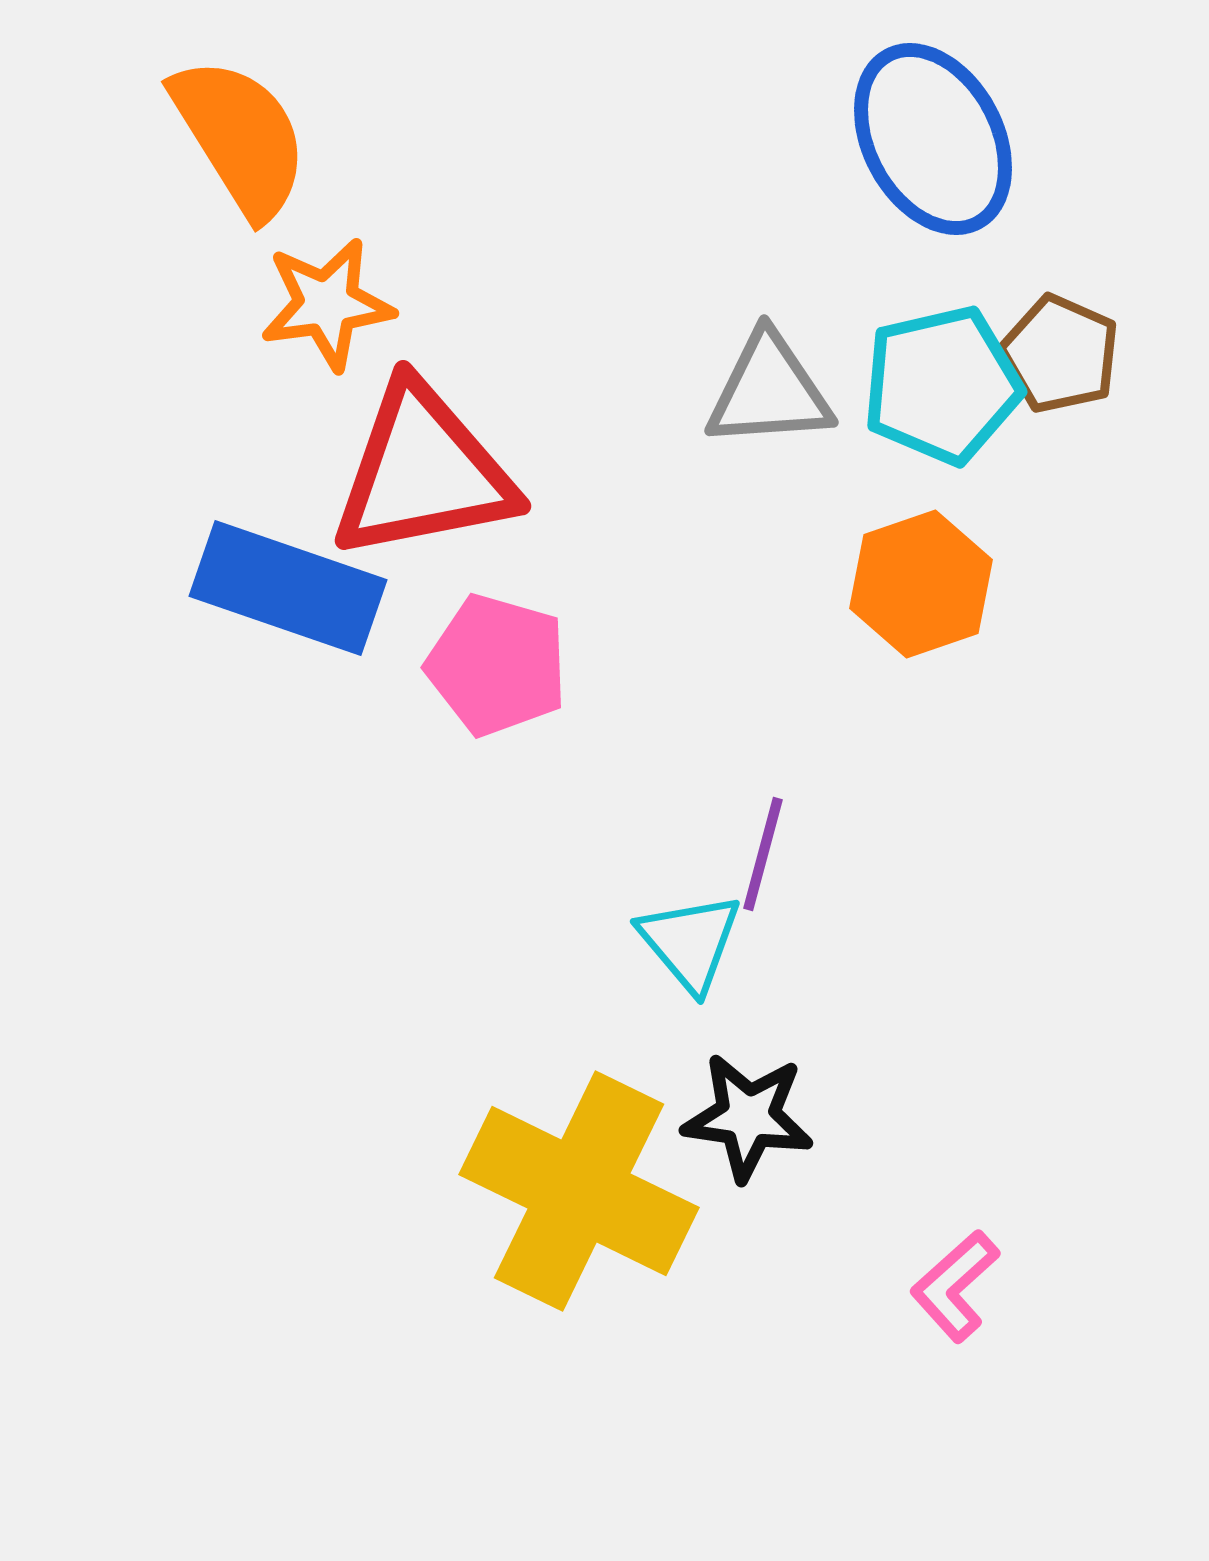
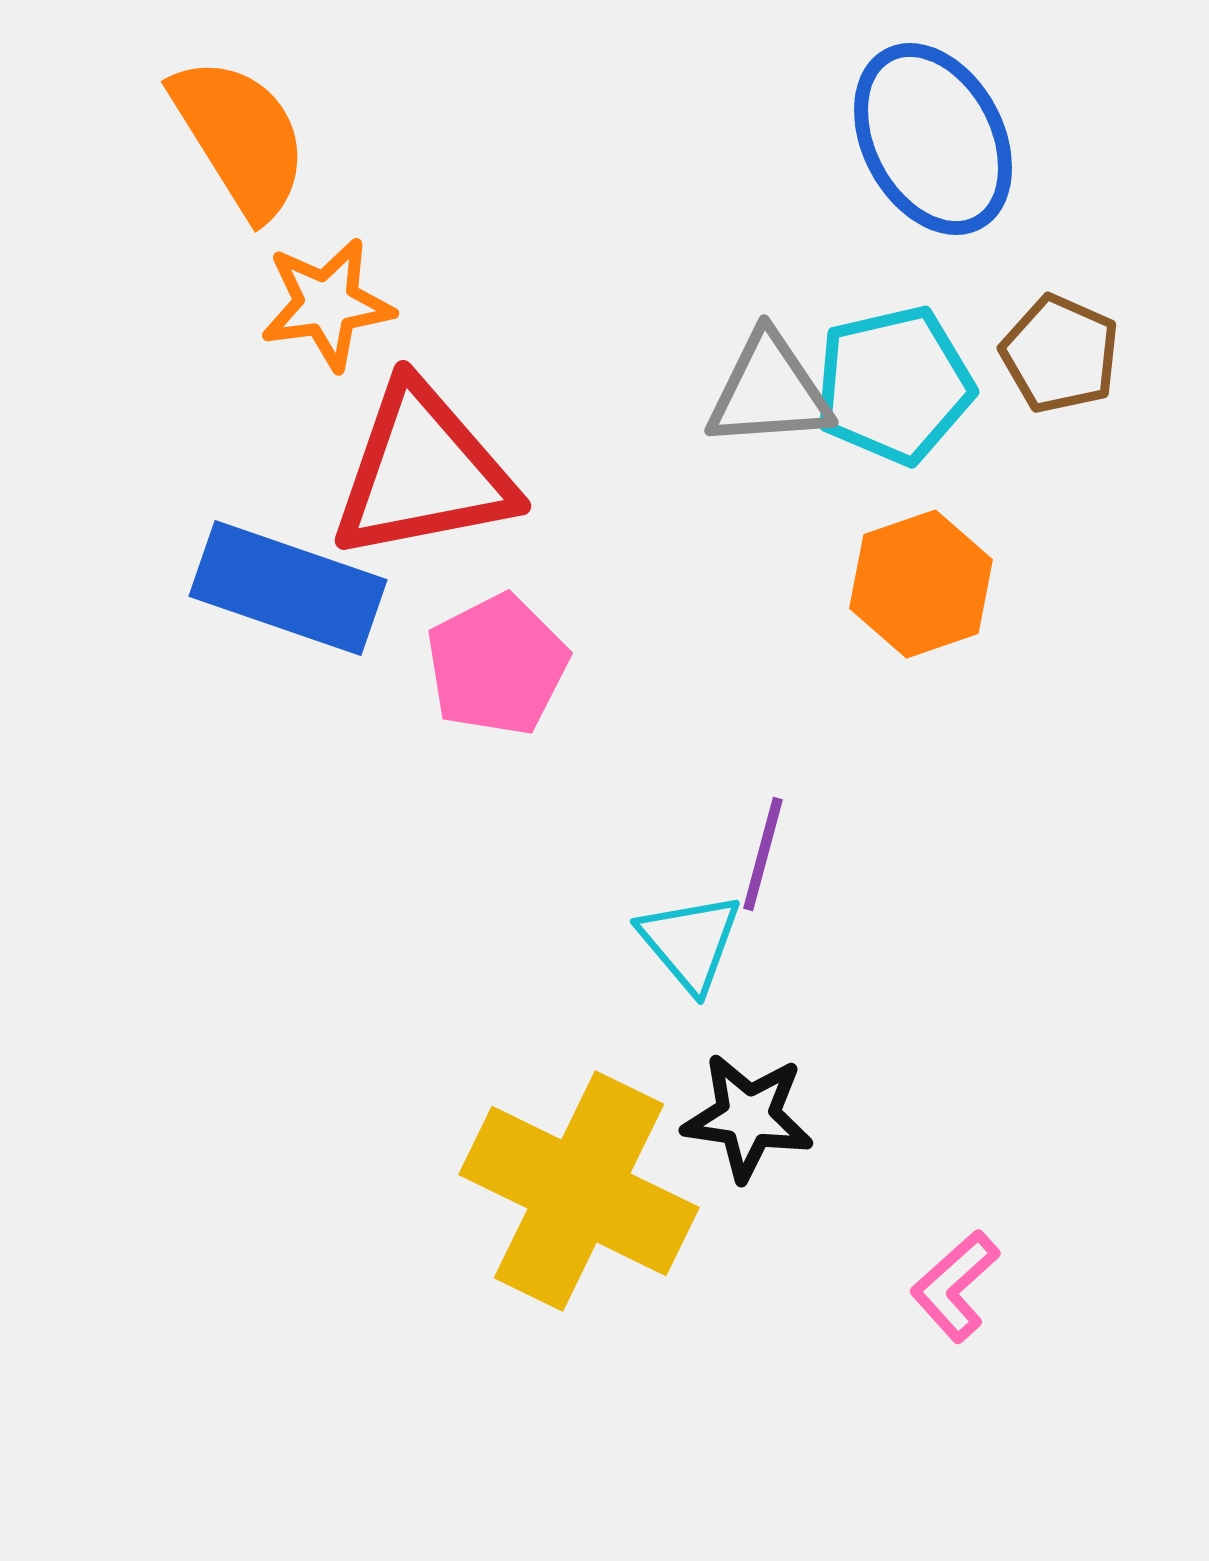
cyan pentagon: moved 48 px left
pink pentagon: rotated 29 degrees clockwise
